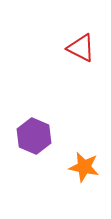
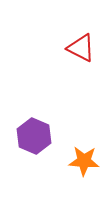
orange star: moved 6 px up; rotated 8 degrees counterclockwise
